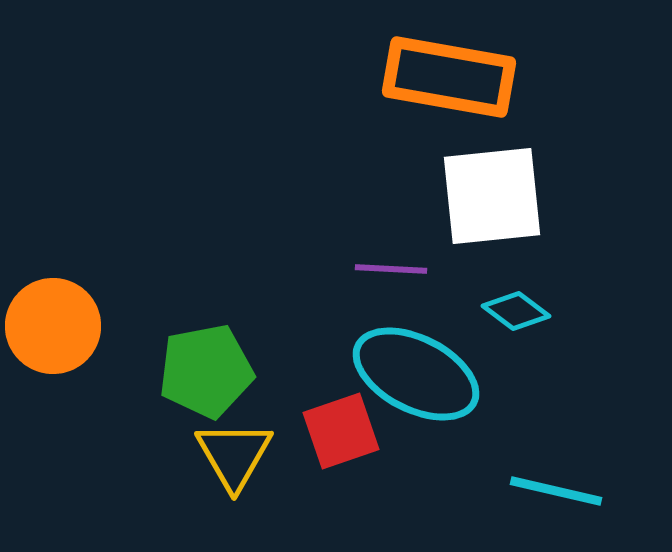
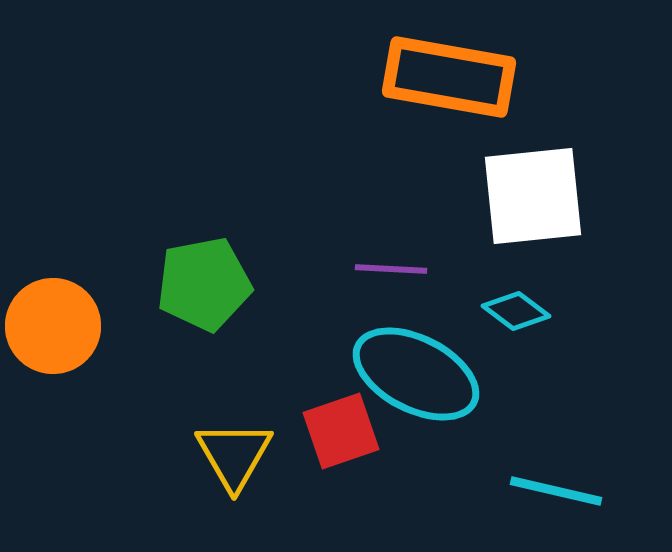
white square: moved 41 px right
green pentagon: moved 2 px left, 87 px up
